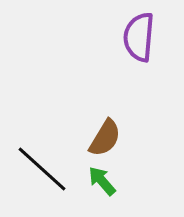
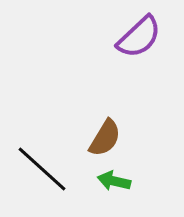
purple semicircle: rotated 138 degrees counterclockwise
green arrow: moved 12 px right; rotated 36 degrees counterclockwise
